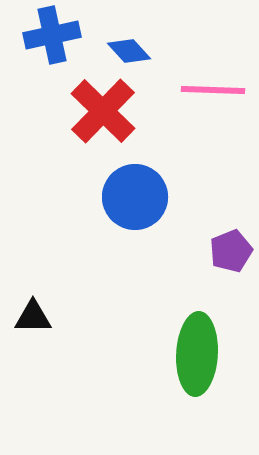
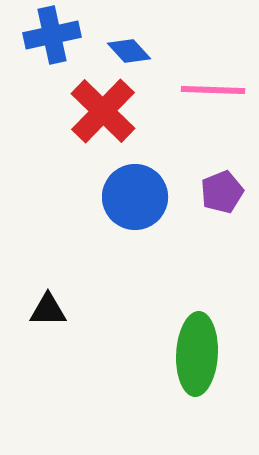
purple pentagon: moved 9 px left, 59 px up
black triangle: moved 15 px right, 7 px up
